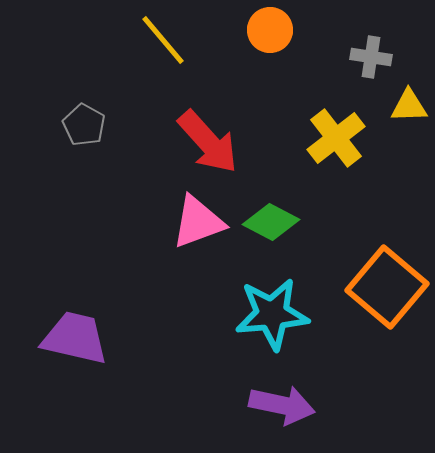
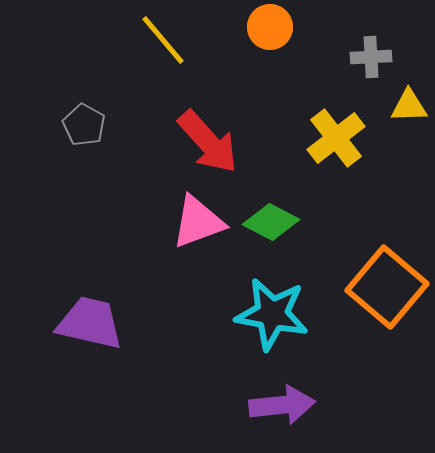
orange circle: moved 3 px up
gray cross: rotated 12 degrees counterclockwise
cyan star: rotated 16 degrees clockwise
purple trapezoid: moved 15 px right, 15 px up
purple arrow: rotated 18 degrees counterclockwise
